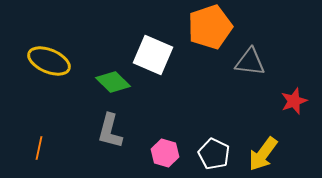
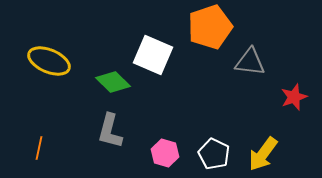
red star: moved 4 px up
